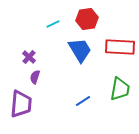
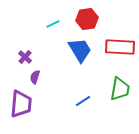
purple cross: moved 4 px left
